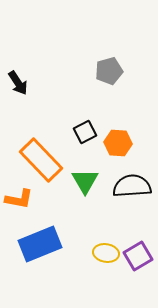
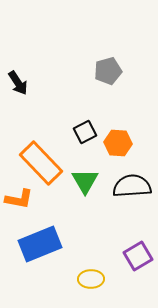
gray pentagon: moved 1 px left
orange rectangle: moved 3 px down
yellow ellipse: moved 15 px left, 26 px down; rotated 10 degrees counterclockwise
